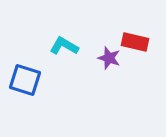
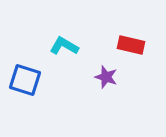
red rectangle: moved 4 px left, 3 px down
purple star: moved 3 px left, 19 px down
